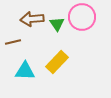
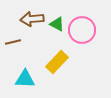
pink circle: moved 13 px down
green triangle: rotated 28 degrees counterclockwise
cyan triangle: moved 8 px down
